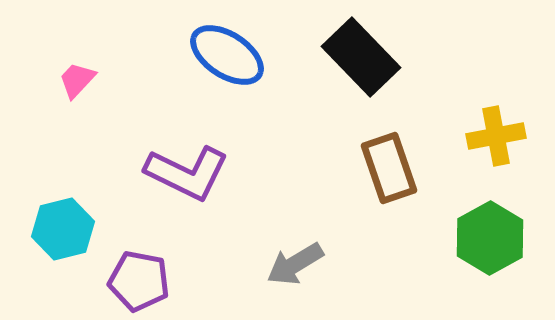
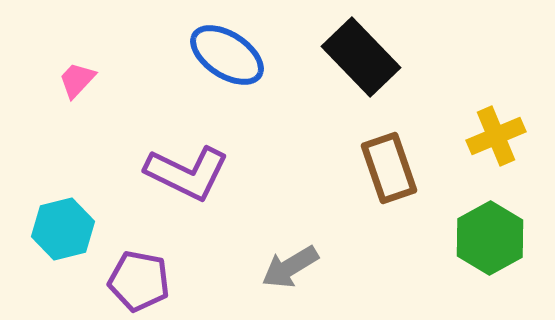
yellow cross: rotated 12 degrees counterclockwise
gray arrow: moved 5 px left, 3 px down
